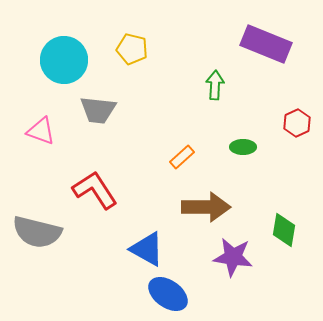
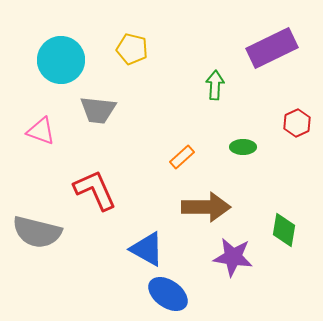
purple rectangle: moved 6 px right, 4 px down; rotated 48 degrees counterclockwise
cyan circle: moved 3 px left
red L-shape: rotated 9 degrees clockwise
